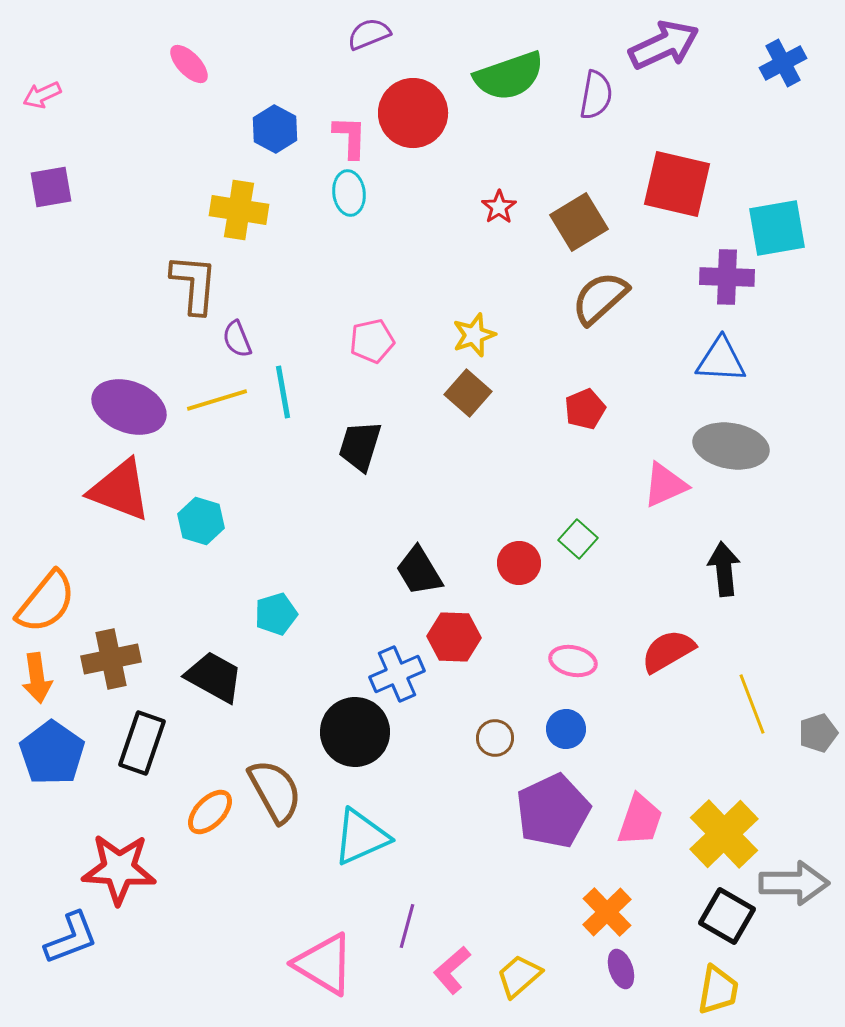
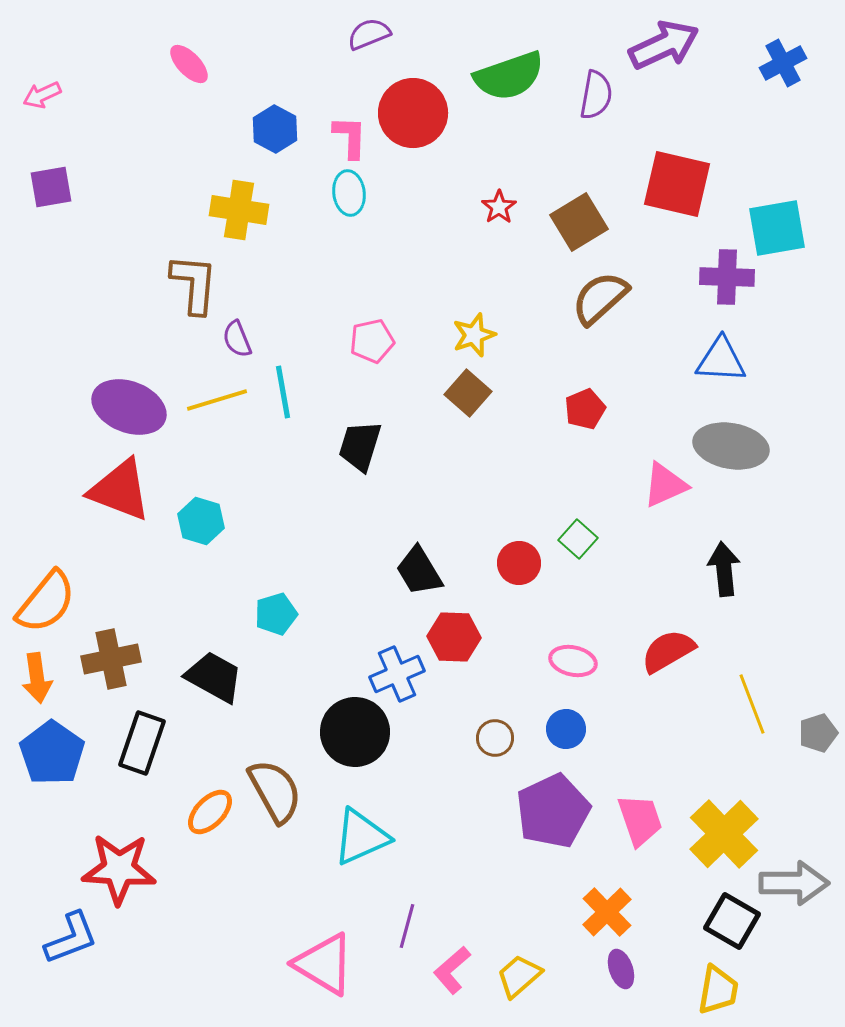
pink trapezoid at (640, 820): rotated 38 degrees counterclockwise
black square at (727, 916): moved 5 px right, 5 px down
